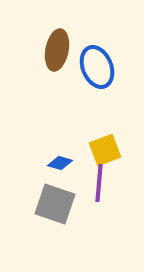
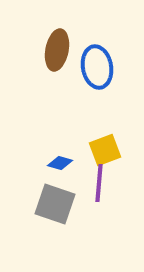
blue ellipse: rotated 12 degrees clockwise
